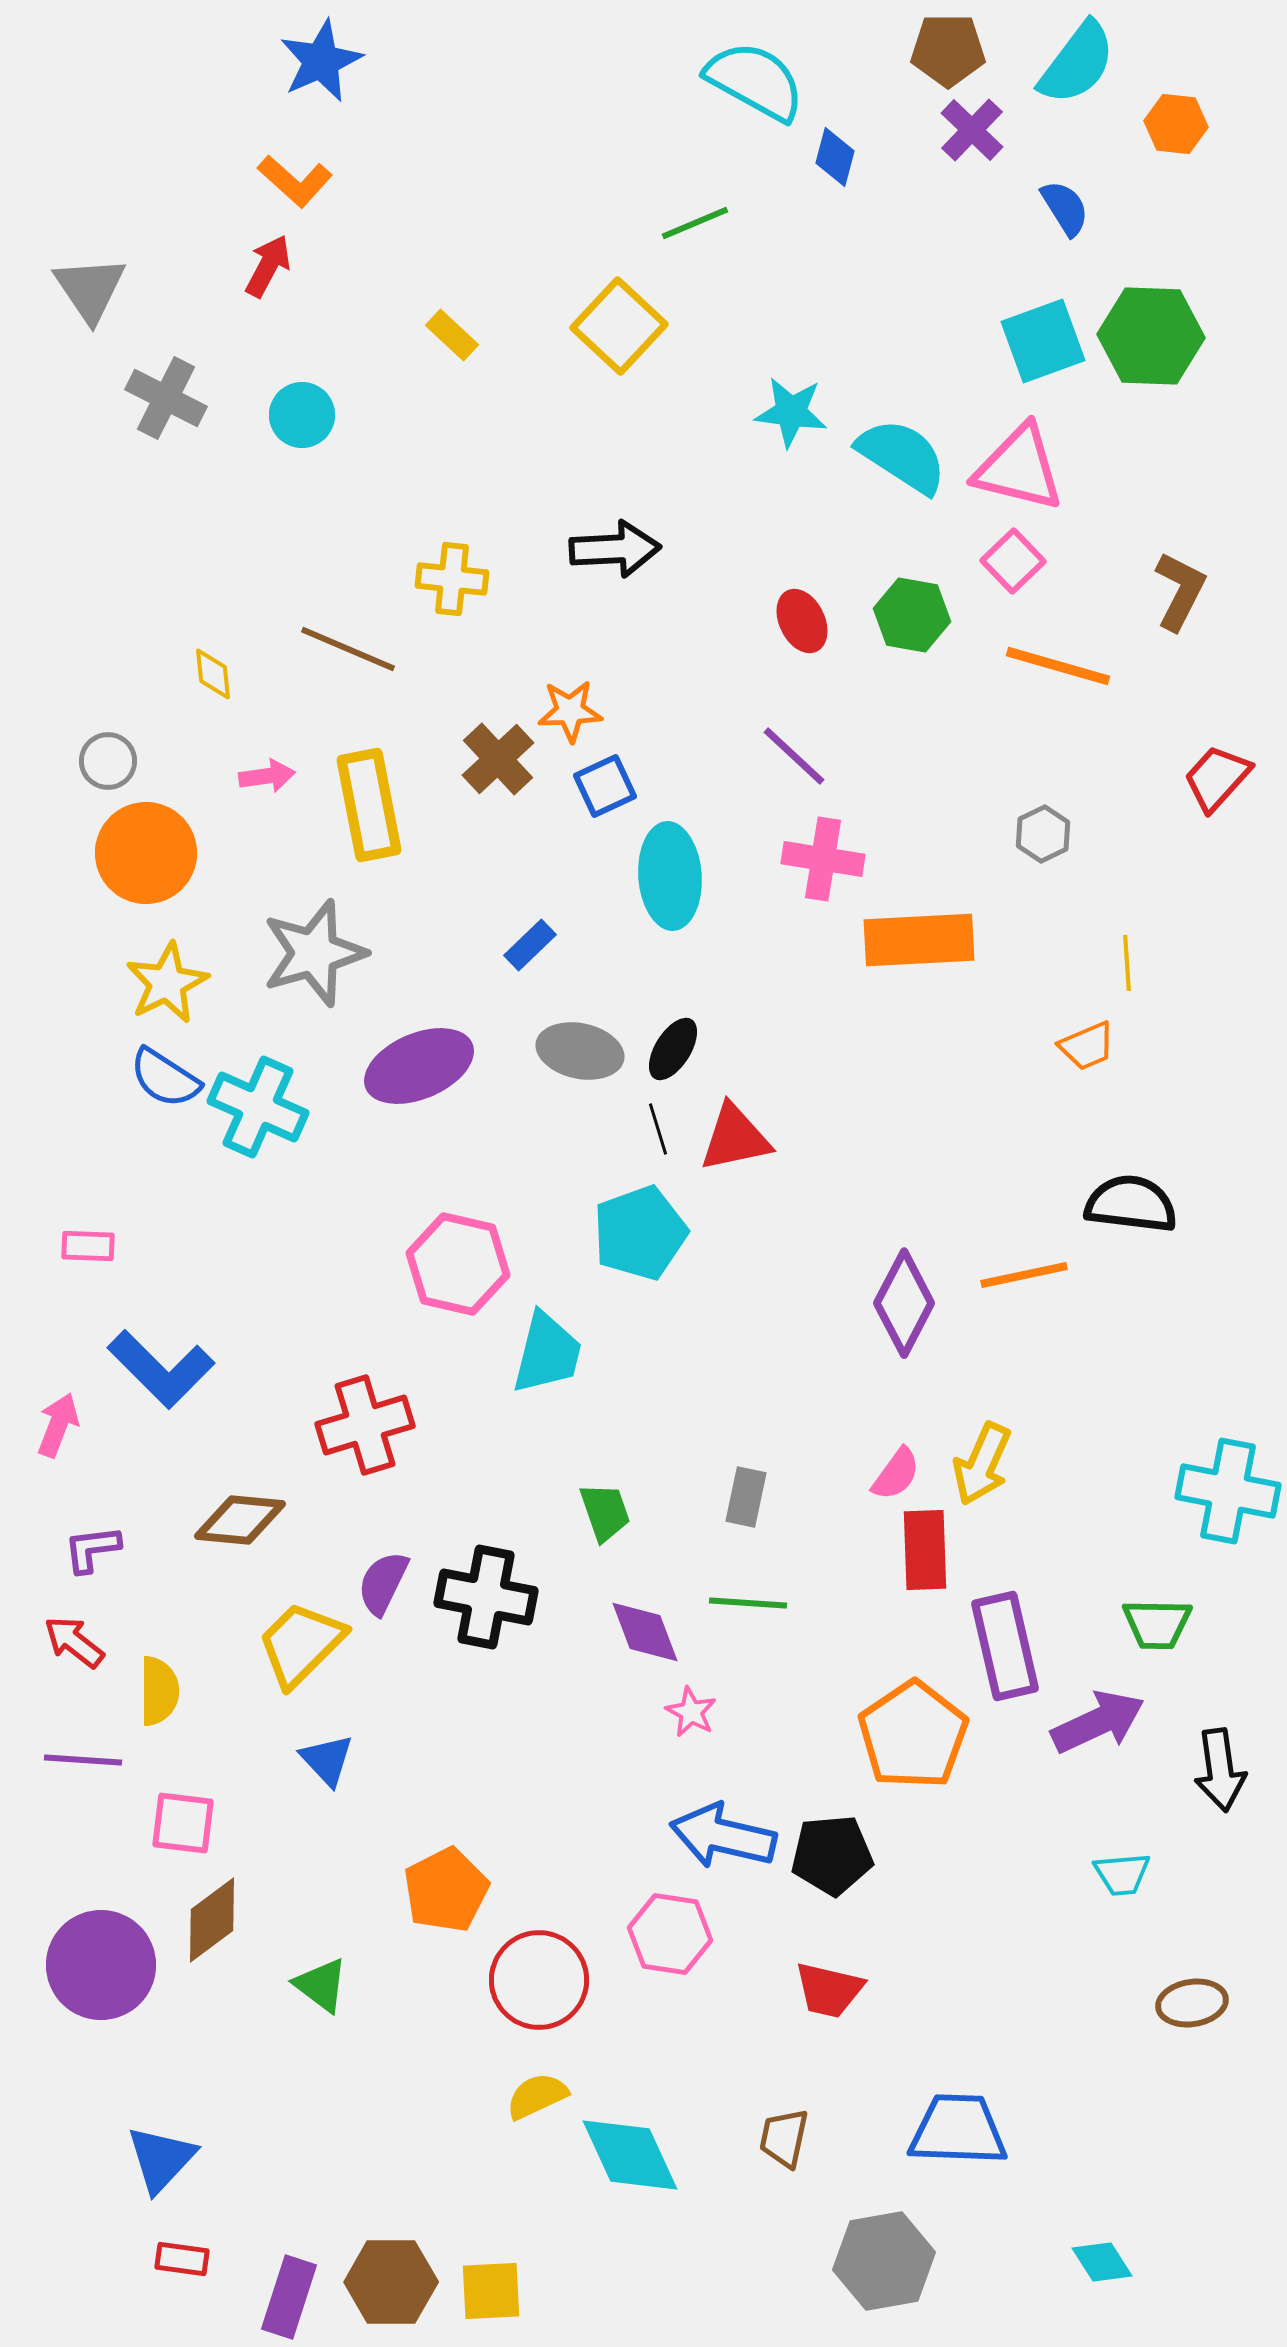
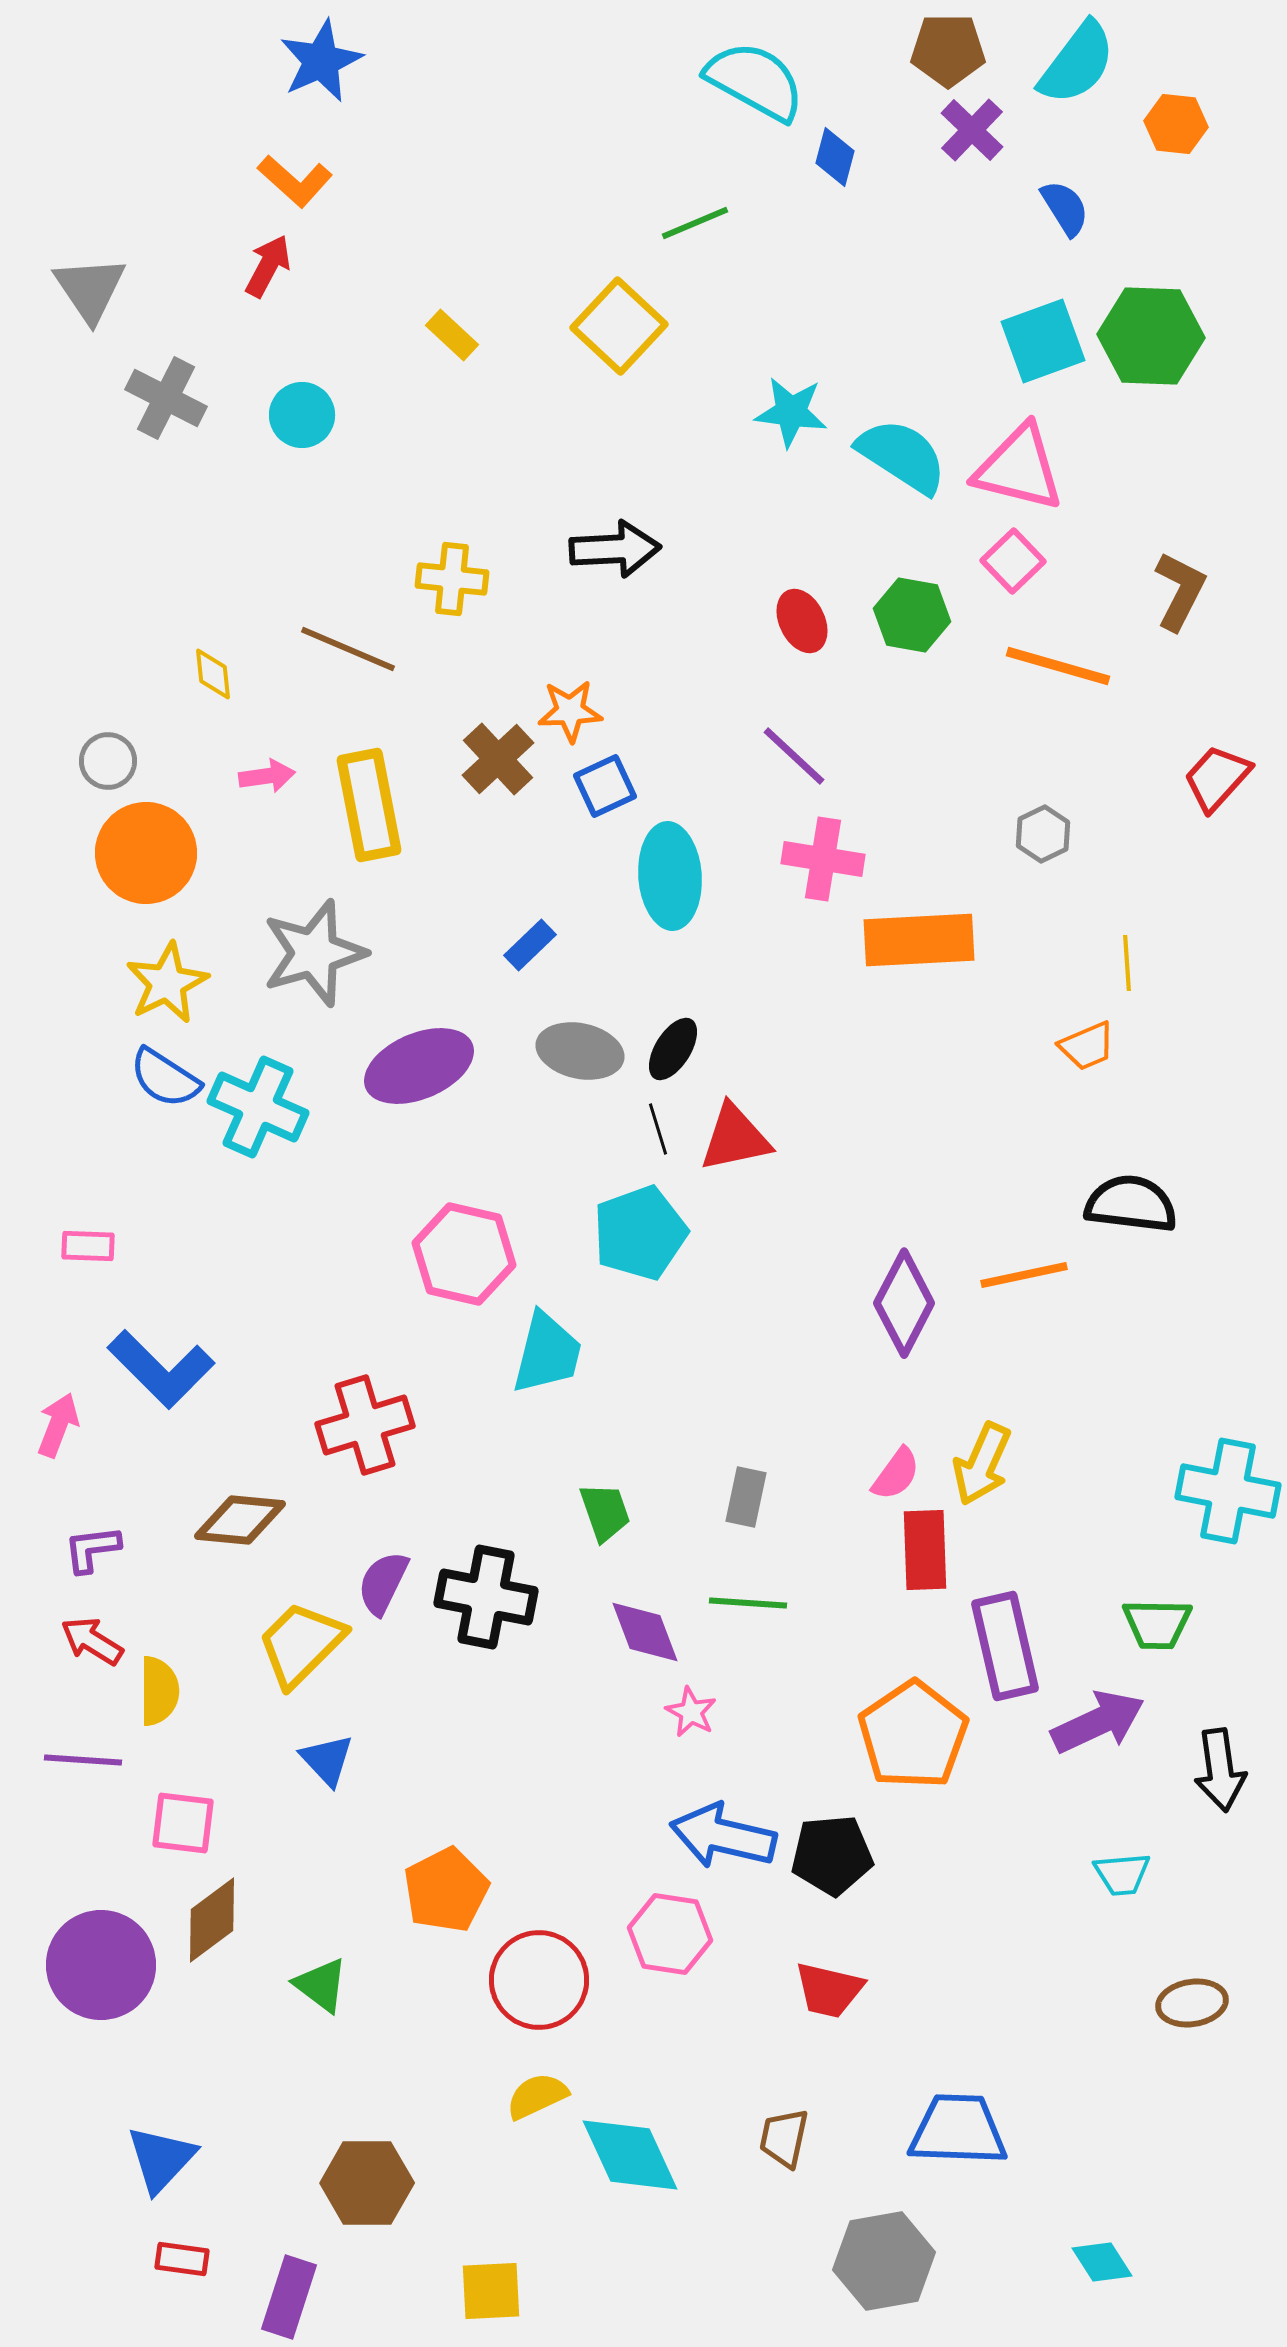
pink hexagon at (458, 1264): moved 6 px right, 10 px up
red arrow at (74, 1642): moved 18 px right, 1 px up; rotated 6 degrees counterclockwise
brown hexagon at (391, 2282): moved 24 px left, 99 px up
